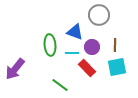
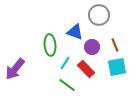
brown line: rotated 24 degrees counterclockwise
cyan line: moved 7 px left, 10 px down; rotated 56 degrees counterclockwise
red rectangle: moved 1 px left, 1 px down
green line: moved 7 px right
